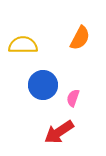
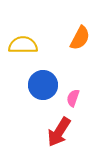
red arrow: rotated 24 degrees counterclockwise
